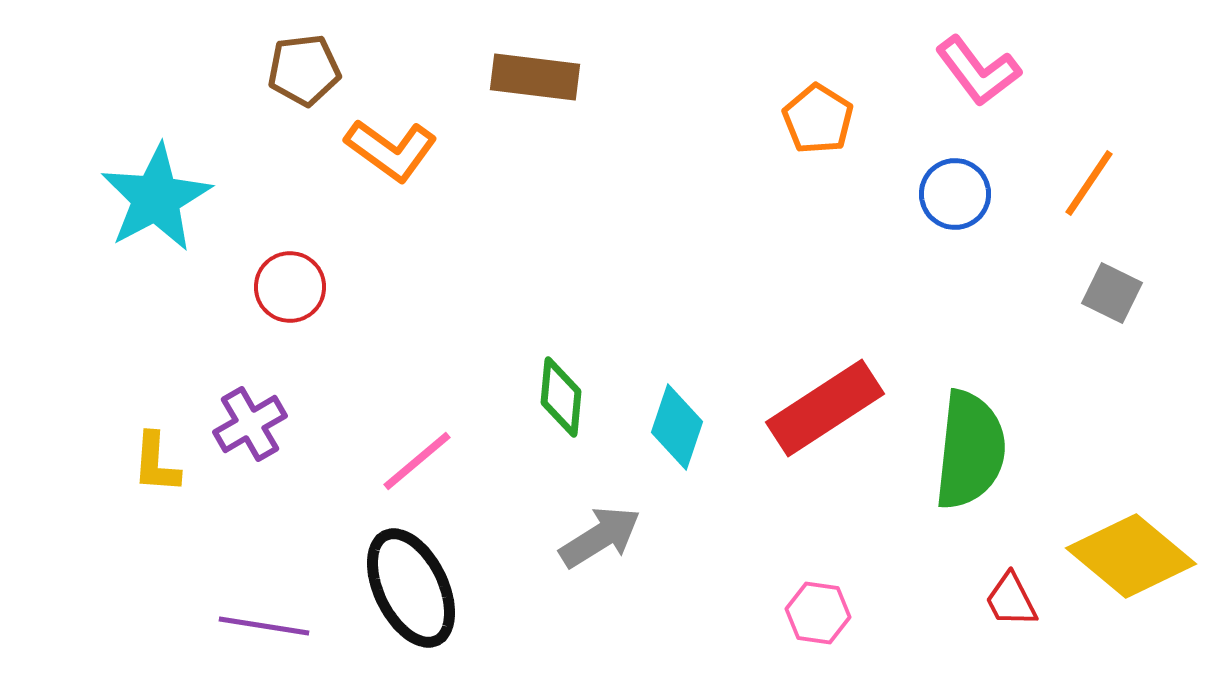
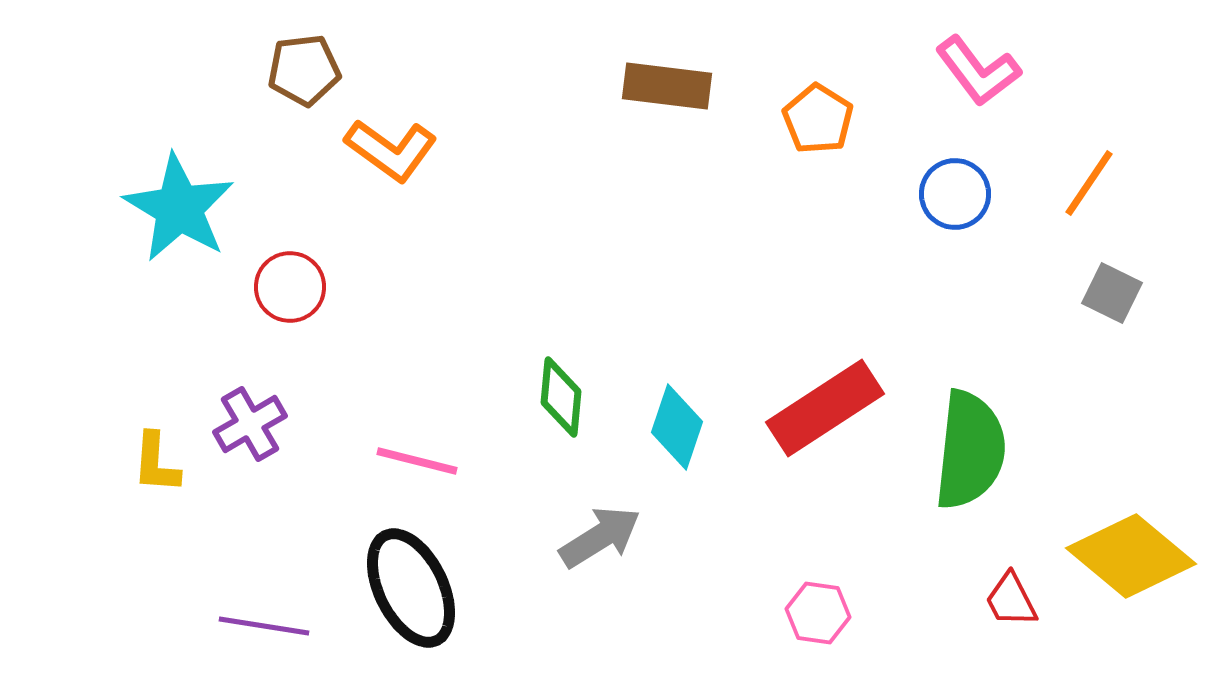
brown rectangle: moved 132 px right, 9 px down
cyan star: moved 23 px right, 10 px down; rotated 13 degrees counterclockwise
pink line: rotated 54 degrees clockwise
